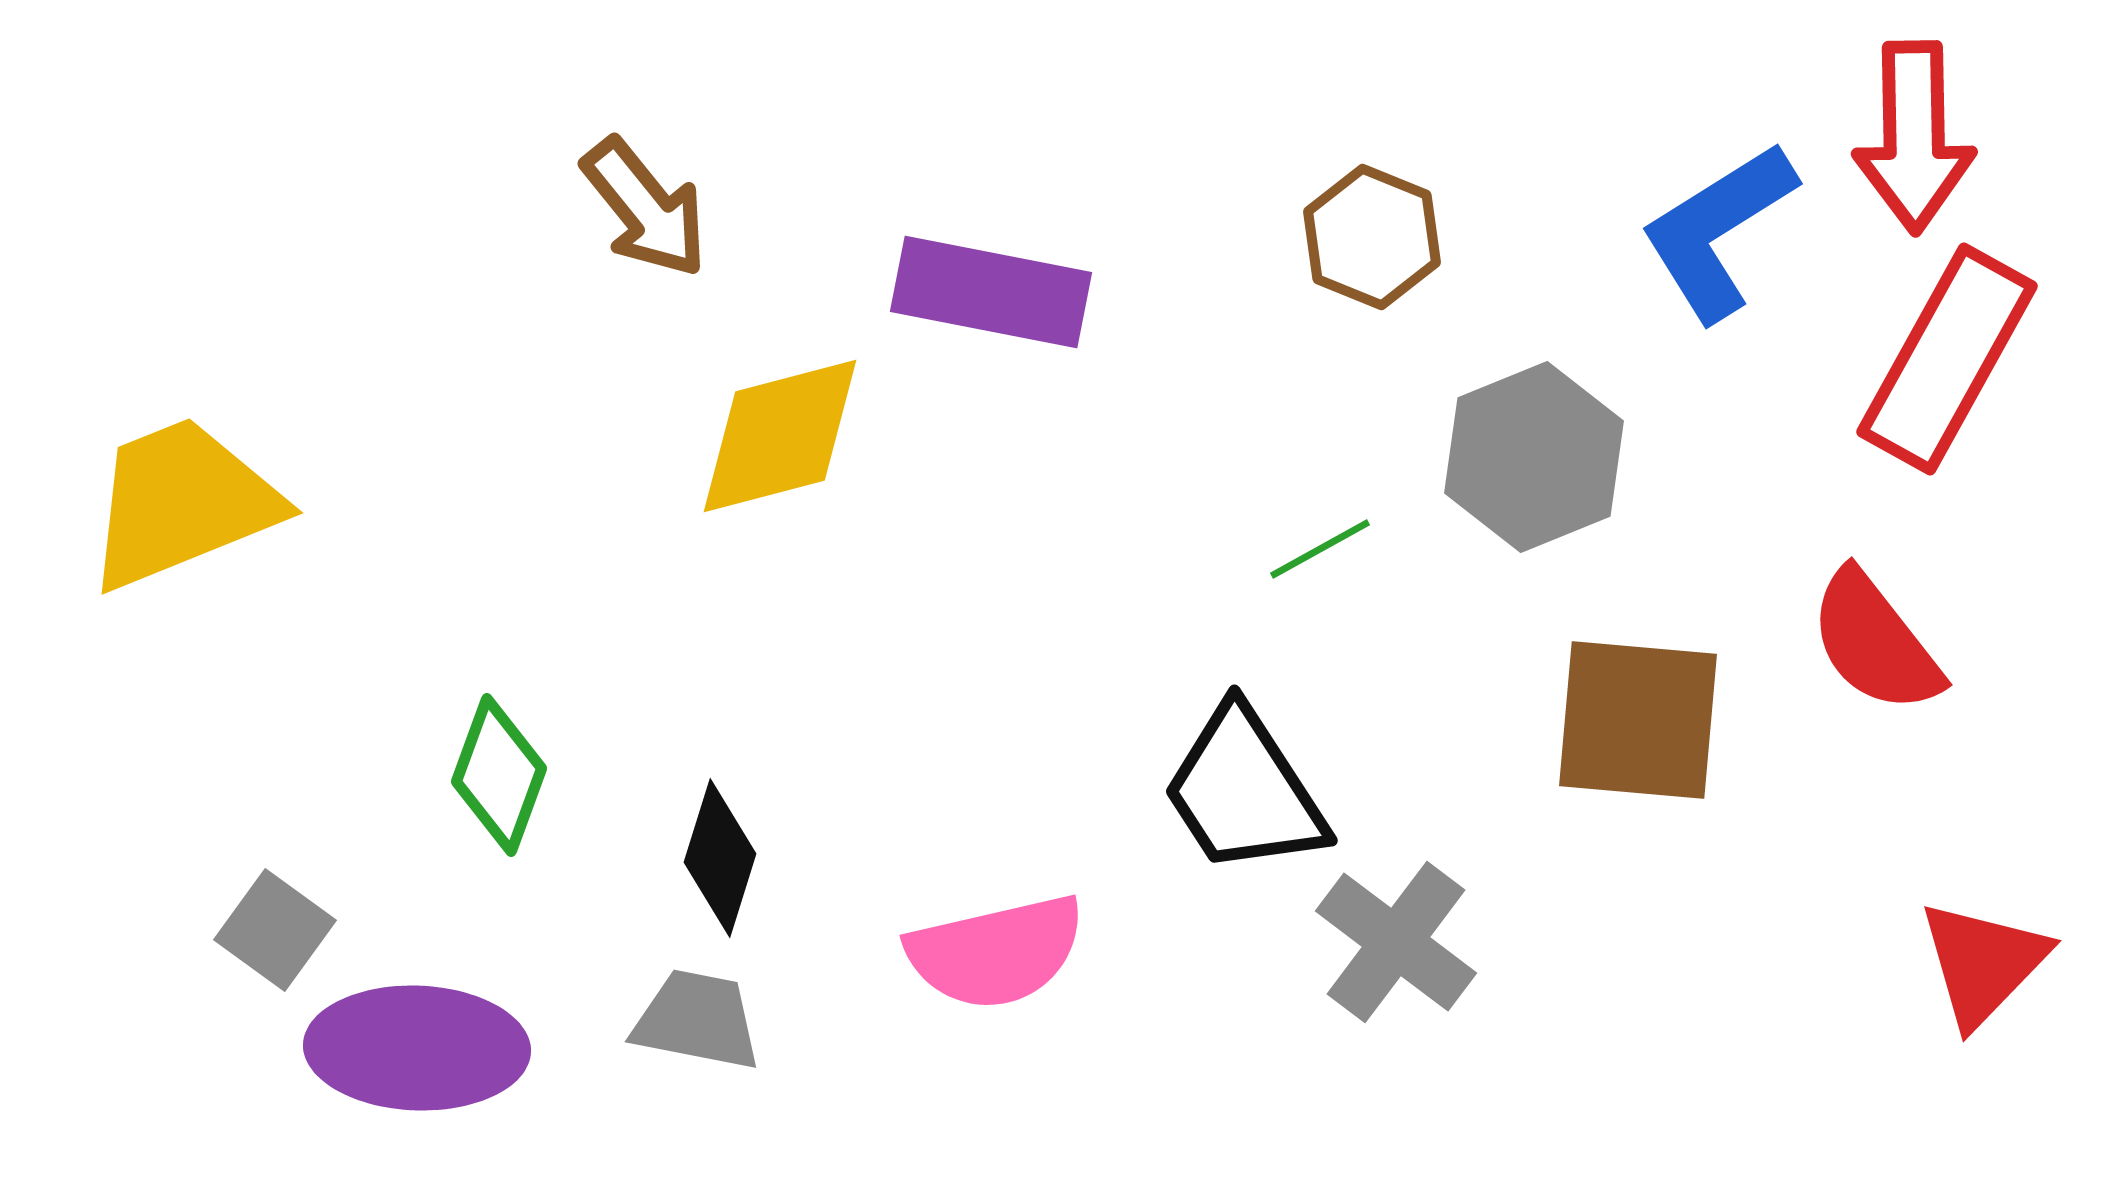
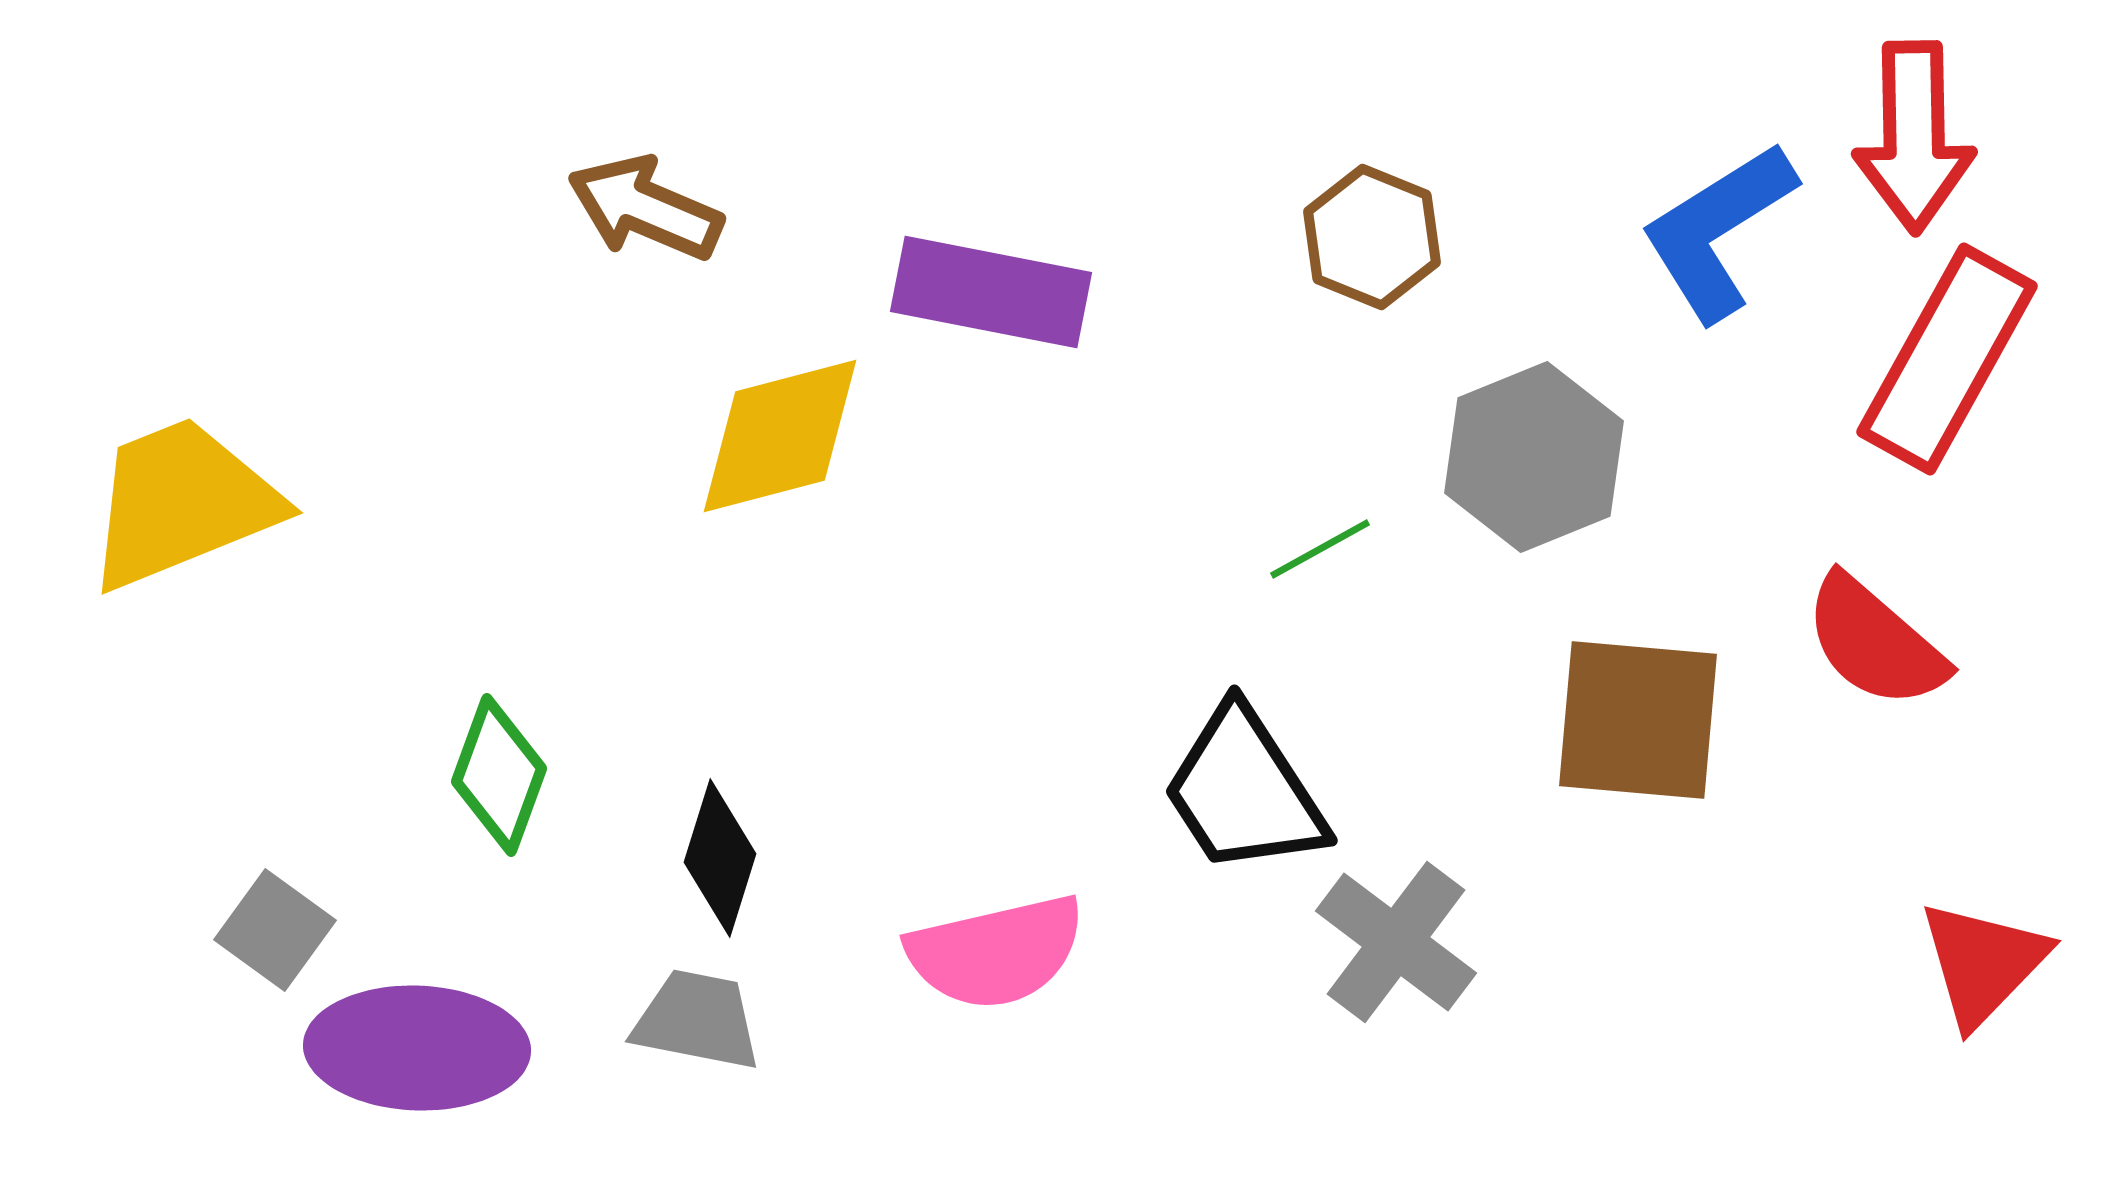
brown arrow: rotated 152 degrees clockwise
red semicircle: rotated 11 degrees counterclockwise
